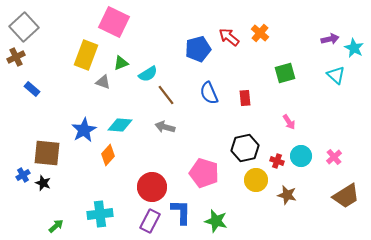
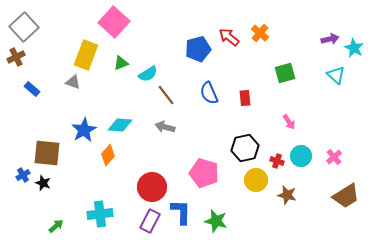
pink square: rotated 16 degrees clockwise
gray triangle: moved 30 px left
